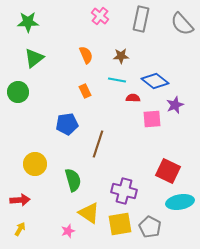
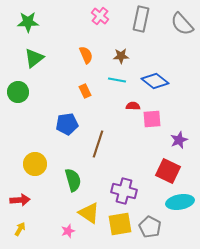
red semicircle: moved 8 px down
purple star: moved 4 px right, 35 px down
